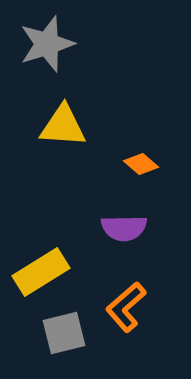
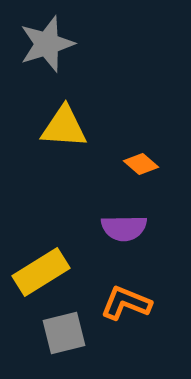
yellow triangle: moved 1 px right, 1 px down
orange L-shape: moved 4 px up; rotated 63 degrees clockwise
